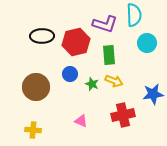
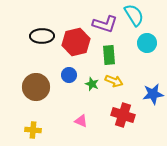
cyan semicircle: rotated 30 degrees counterclockwise
blue circle: moved 1 px left, 1 px down
red cross: rotated 30 degrees clockwise
